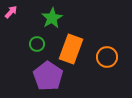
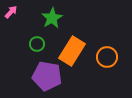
orange rectangle: moved 1 px right, 2 px down; rotated 12 degrees clockwise
purple pentagon: moved 1 px left; rotated 24 degrees counterclockwise
